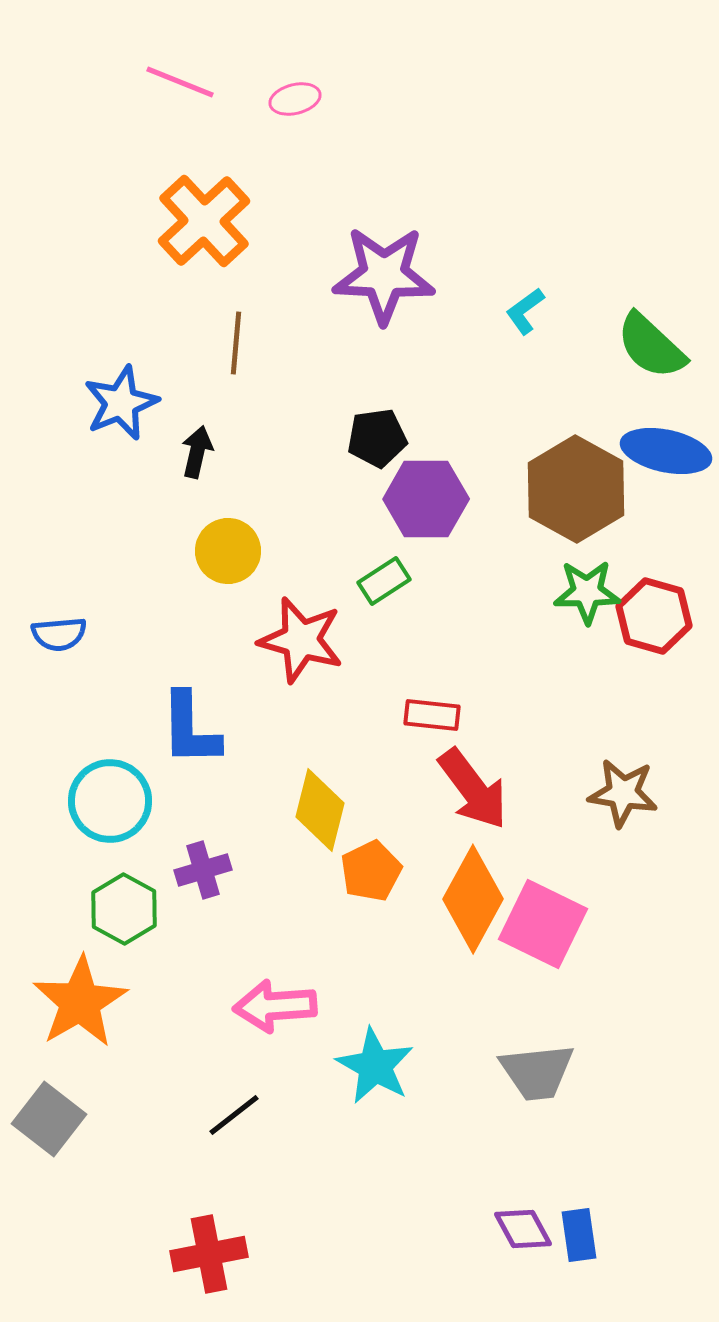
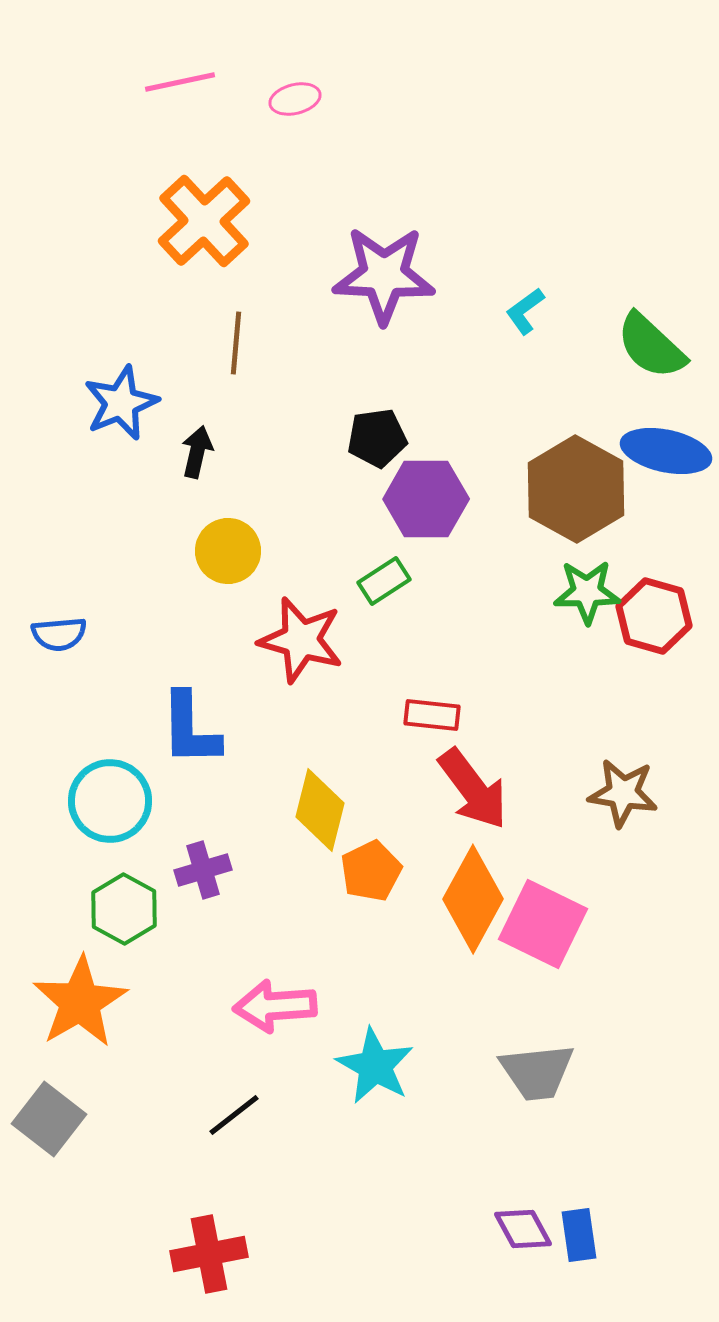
pink line: rotated 34 degrees counterclockwise
